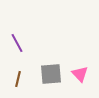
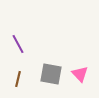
purple line: moved 1 px right, 1 px down
gray square: rotated 15 degrees clockwise
